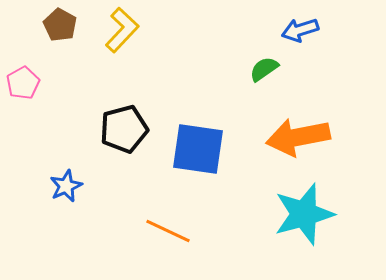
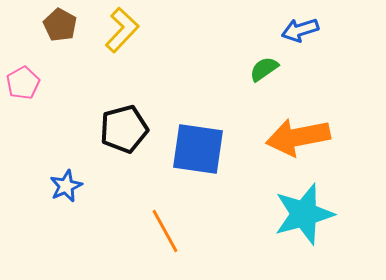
orange line: moved 3 px left; rotated 36 degrees clockwise
